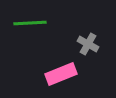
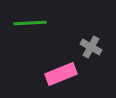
gray cross: moved 3 px right, 3 px down
